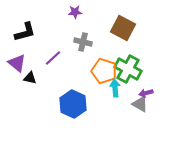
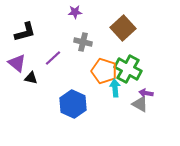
brown square: rotated 20 degrees clockwise
black triangle: moved 1 px right
purple arrow: rotated 24 degrees clockwise
